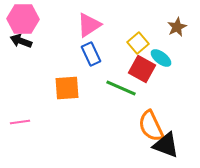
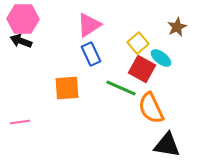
orange semicircle: moved 18 px up
black triangle: moved 1 px right; rotated 12 degrees counterclockwise
